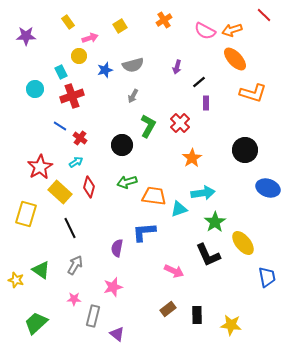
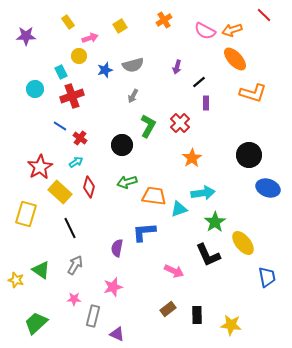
black circle at (245, 150): moved 4 px right, 5 px down
purple triangle at (117, 334): rotated 14 degrees counterclockwise
